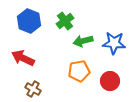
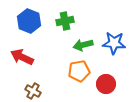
green cross: rotated 24 degrees clockwise
green arrow: moved 4 px down
red arrow: moved 1 px left, 1 px up
red circle: moved 4 px left, 3 px down
brown cross: moved 2 px down
